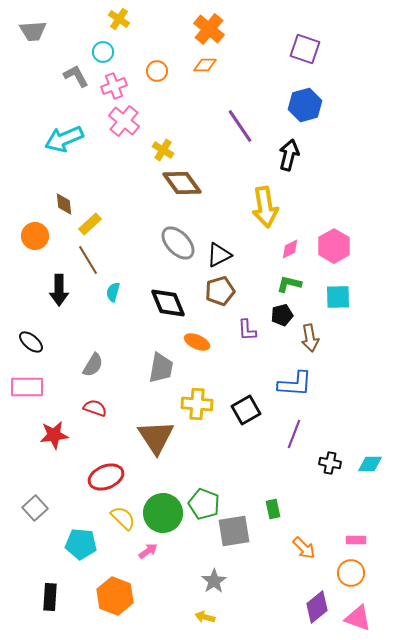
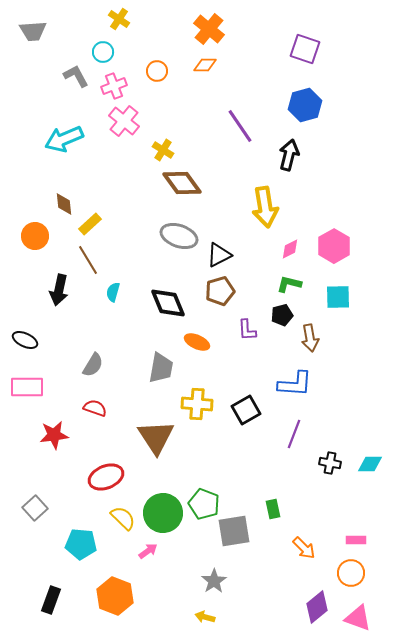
gray ellipse at (178, 243): moved 1 px right, 7 px up; rotated 27 degrees counterclockwise
black arrow at (59, 290): rotated 12 degrees clockwise
black ellipse at (31, 342): moved 6 px left, 2 px up; rotated 15 degrees counterclockwise
black rectangle at (50, 597): moved 1 px right, 3 px down; rotated 16 degrees clockwise
